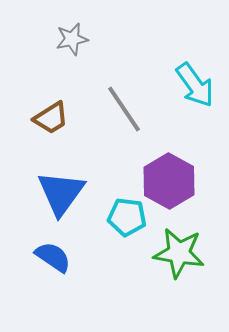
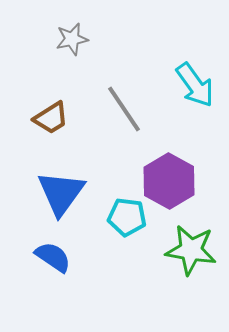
green star: moved 12 px right, 3 px up
